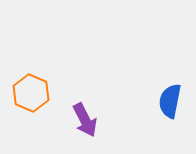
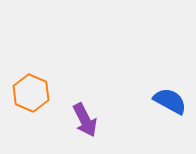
blue semicircle: rotated 108 degrees clockwise
